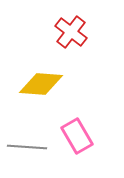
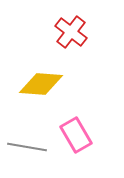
pink rectangle: moved 1 px left, 1 px up
gray line: rotated 6 degrees clockwise
